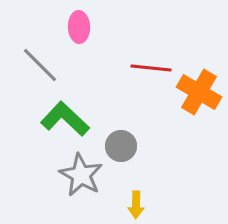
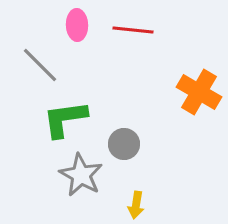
pink ellipse: moved 2 px left, 2 px up
red line: moved 18 px left, 38 px up
green L-shape: rotated 51 degrees counterclockwise
gray circle: moved 3 px right, 2 px up
yellow arrow: rotated 8 degrees clockwise
